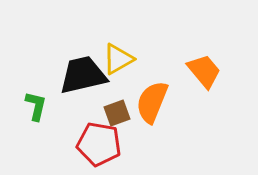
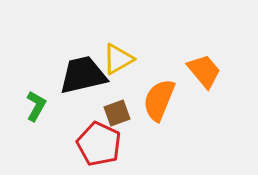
orange semicircle: moved 7 px right, 2 px up
green L-shape: rotated 16 degrees clockwise
red pentagon: rotated 15 degrees clockwise
